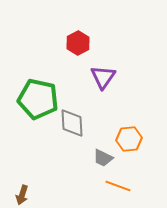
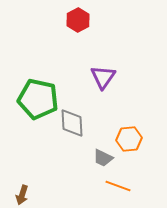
red hexagon: moved 23 px up
